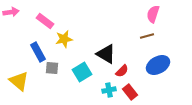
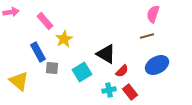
pink rectangle: rotated 12 degrees clockwise
yellow star: rotated 18 degrees counterclockwise
blue ellipse: moved 1 px left
